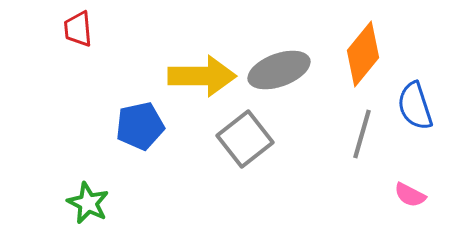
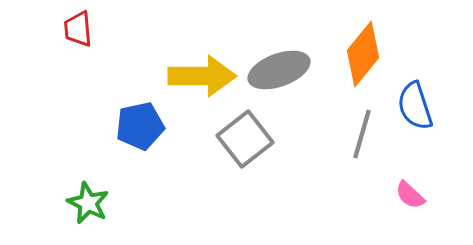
pink semicircle: rotated 16 degrees clockwise
